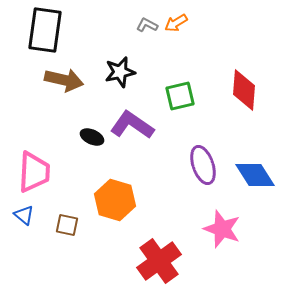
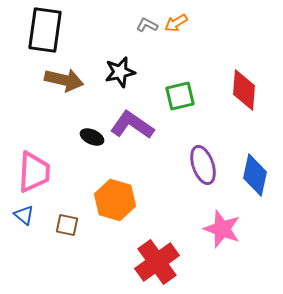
blue diamond: rotated 45 degrees clockwise
red cross: moved 2 px left, 1 px down
